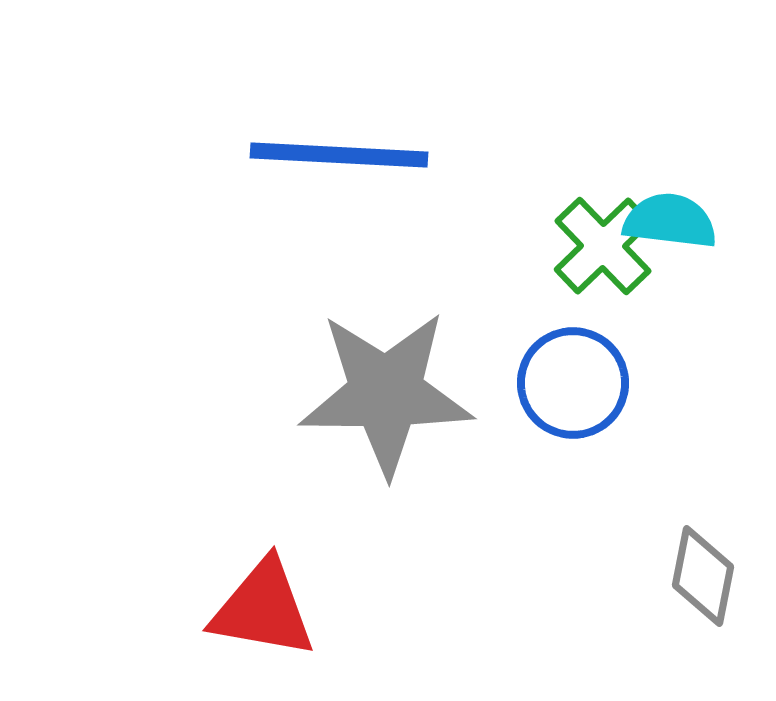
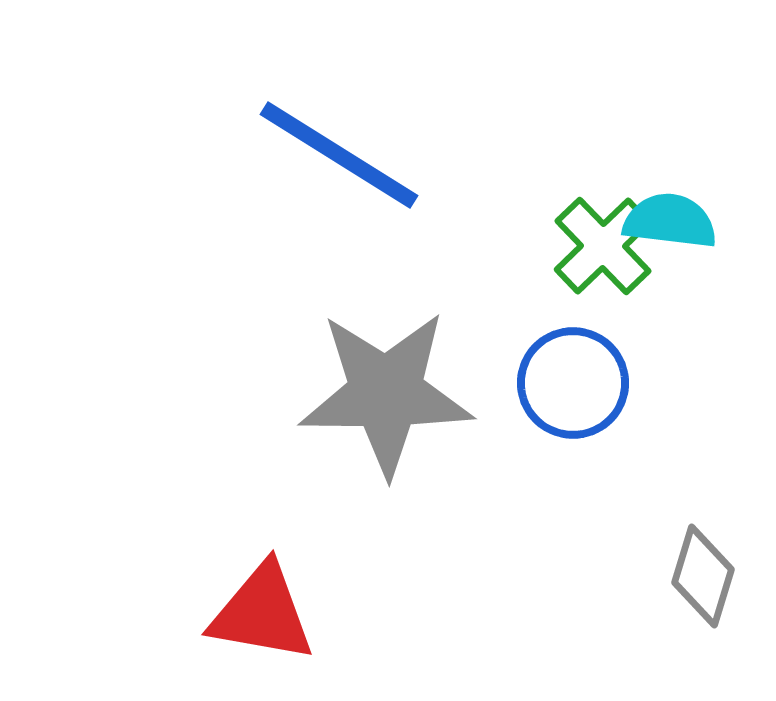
blue line: rotated 29 degrees clockwise
gray diamond: rotated 6 degrees clockwise
red triangle: moved 1 px left, 4 px down
